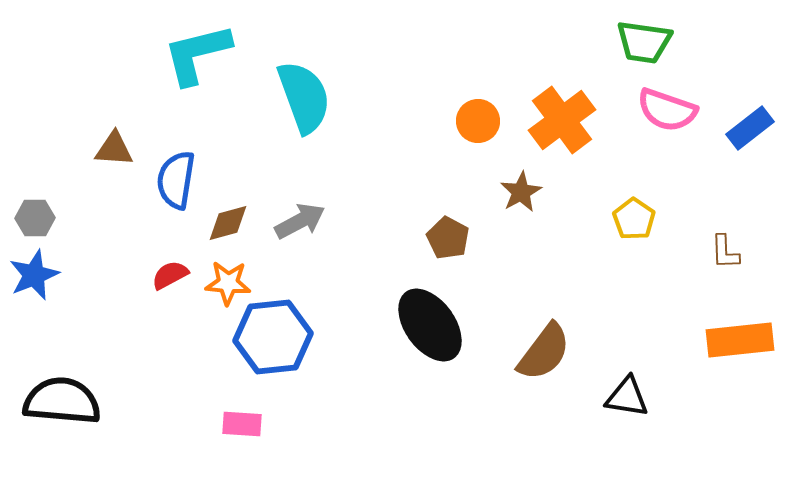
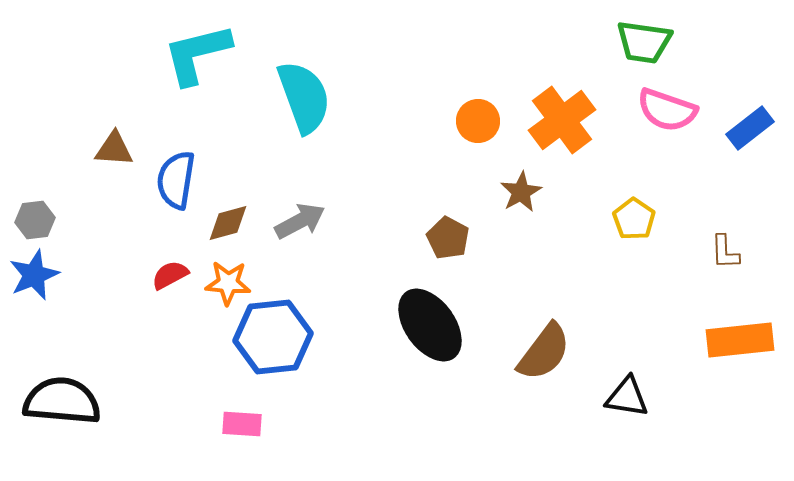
gray hexagon: moved 2 px down; rotated 6 degrees counterclockwise
